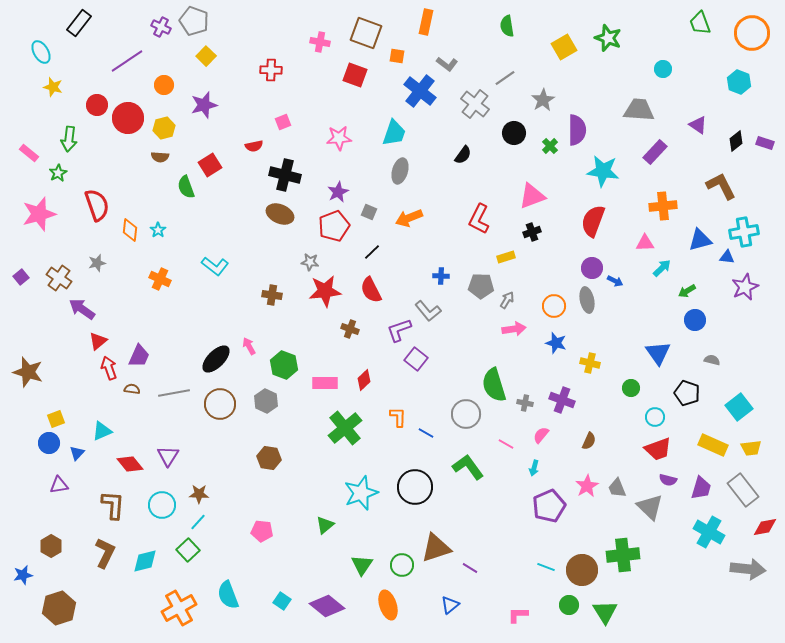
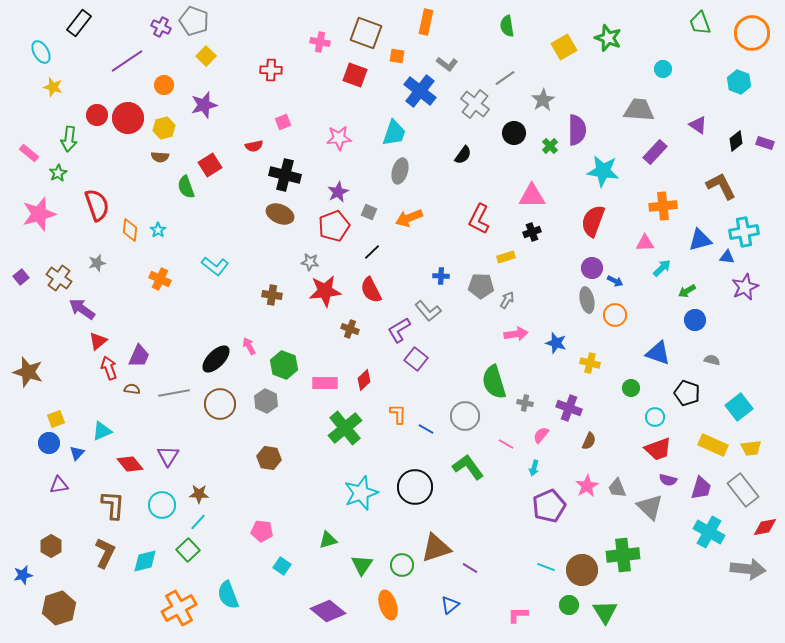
red circle at (97, 105): moved 10 px down
pink triangle at (532, 196): rotated 20 degrees clockwise
orange circle at (554, 306): moved 61 px right, 9 px down
pink arrow at (514, 329): moved 2 px right, 5 px down
purple L-shape at (399, 330): rotated 12 degrees counterclockwise
blue triangle at (658, 353): rotated 36 degrees counterclockwise
green semicircle at (494, 385): moved 3 px up
purple cross at (562, 400): moved 7 px right, 8 px down
gray circle at (466, 414): moved 1 px left, 2 px down
orange L-shape at (398, 417): moved 3 px up
blue line at (426, 433): moved 4 px up
green triangle at (325, 525): moved 3 px right, 15 px down; rotated 24 degrees clockwise
cyan square at (282, 601): moved 35 px up
purple diamond at (327, 606): moved 1 px right, 5 px down
